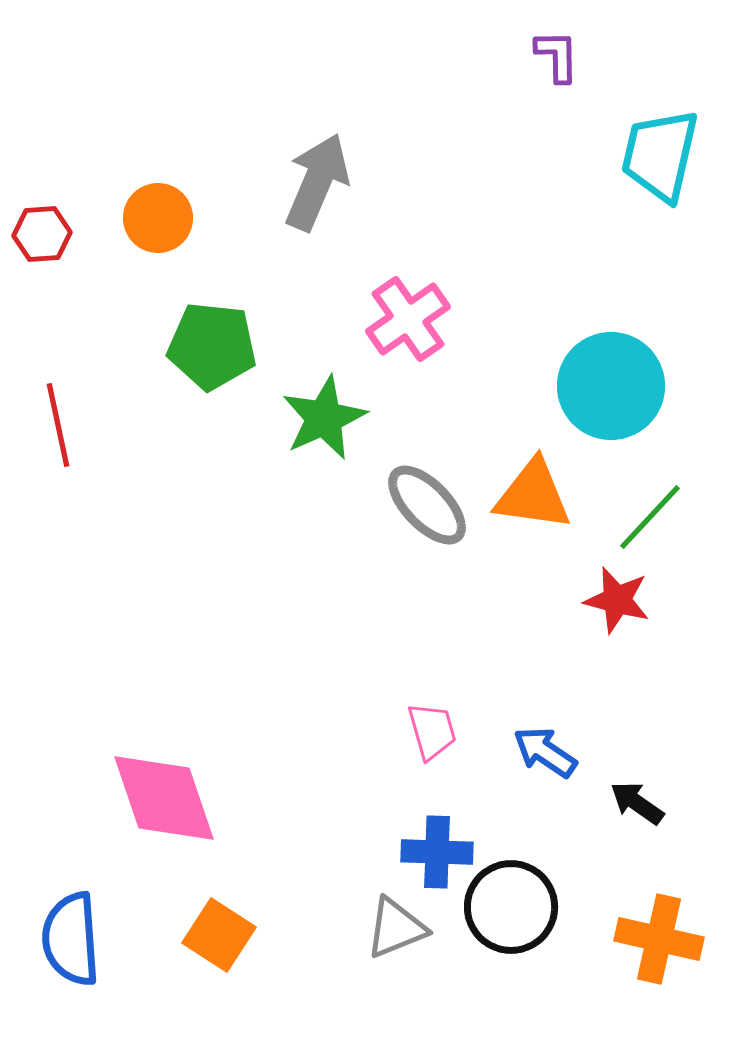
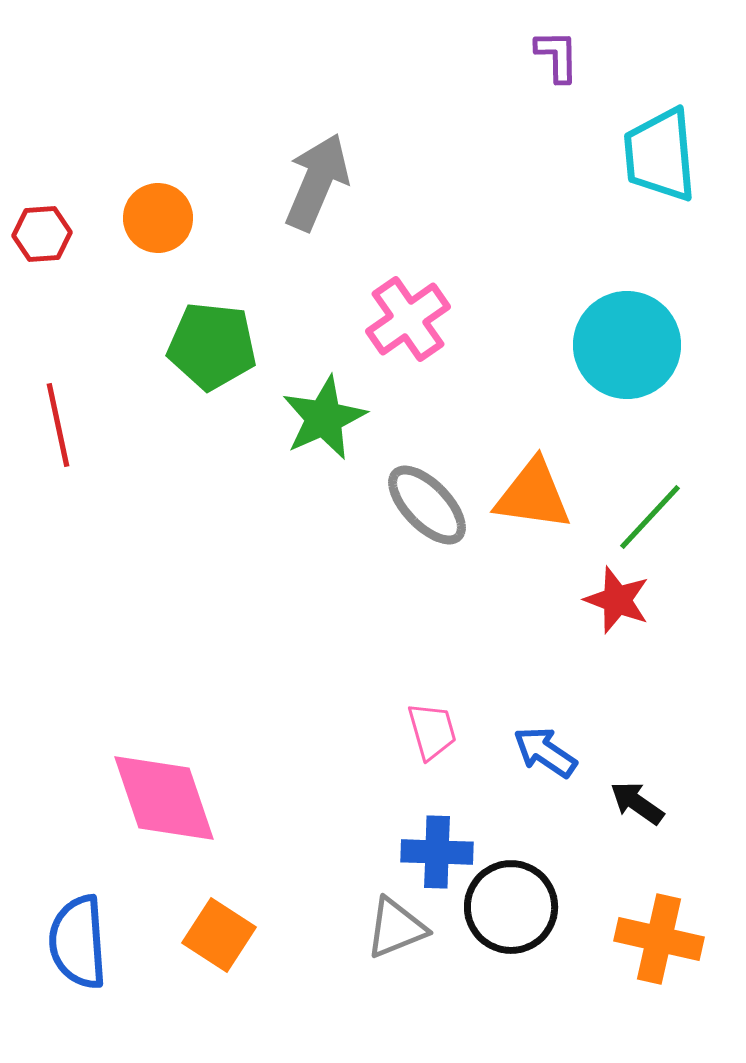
cyan trapezoid: rotated 18 degrees counterclockwise
cyan circle: moved 16 px right, 41 px up
red star: rotated 6 degrees clockwise
blue semicircle: moved 7 px right, 3 px down
